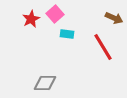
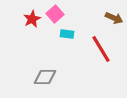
red star: moved 1 px right
red line: moved 2 px left, 2 px down
gray diamond: moved 6 px up
